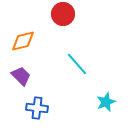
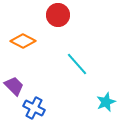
red circle: moved 5 px left, 1 px down
orange diamond: rotated 40 degrees clockwise
purple trapezoid: moved 7 px left, 10 px down
blue cross: moved 3 px left; rotated 20 degrees clockwise
